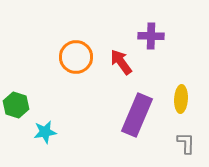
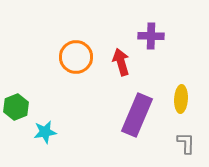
red arrow: rotated 20 degrees clockwise
green hexagon: moved 2 px down; rotated 20 degrees clockwise
